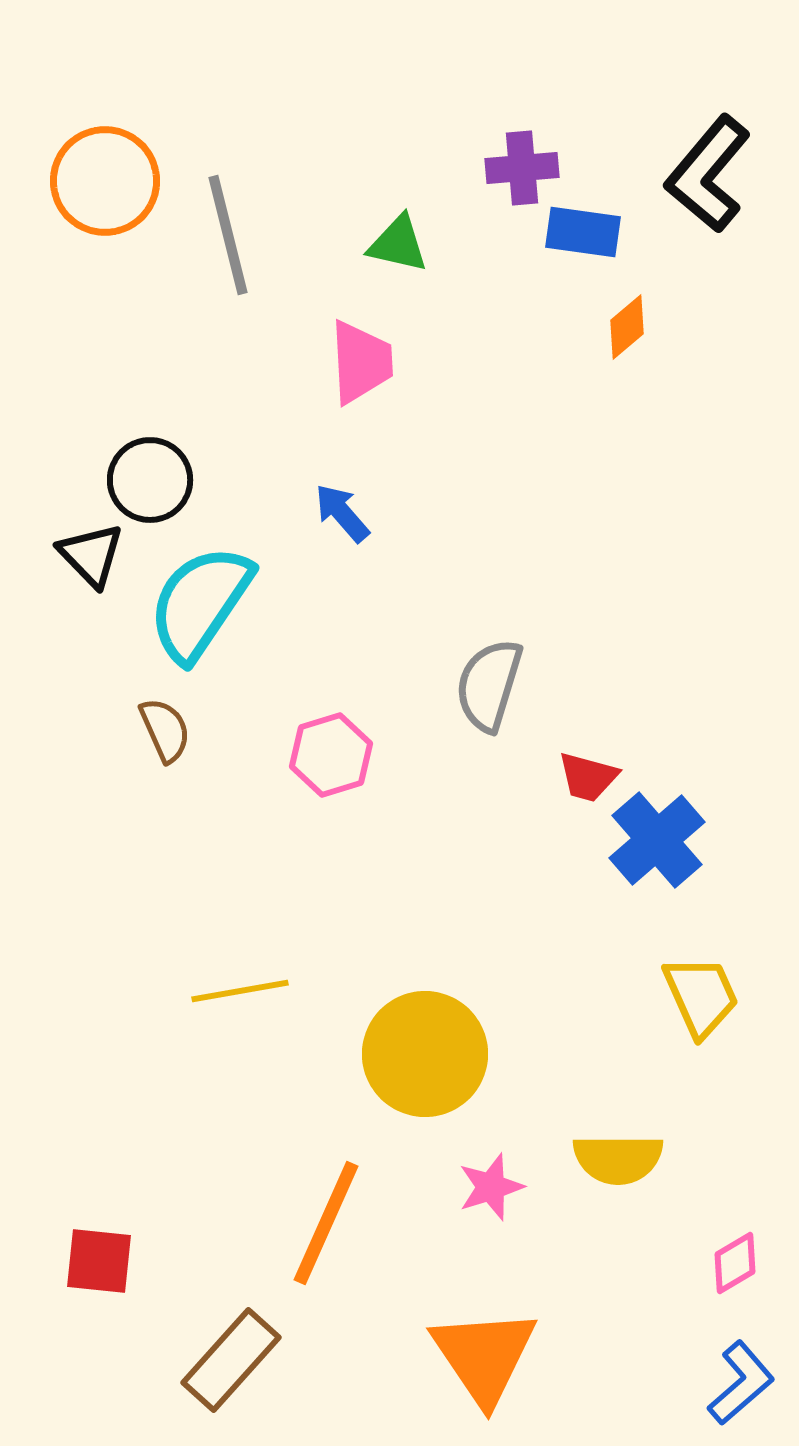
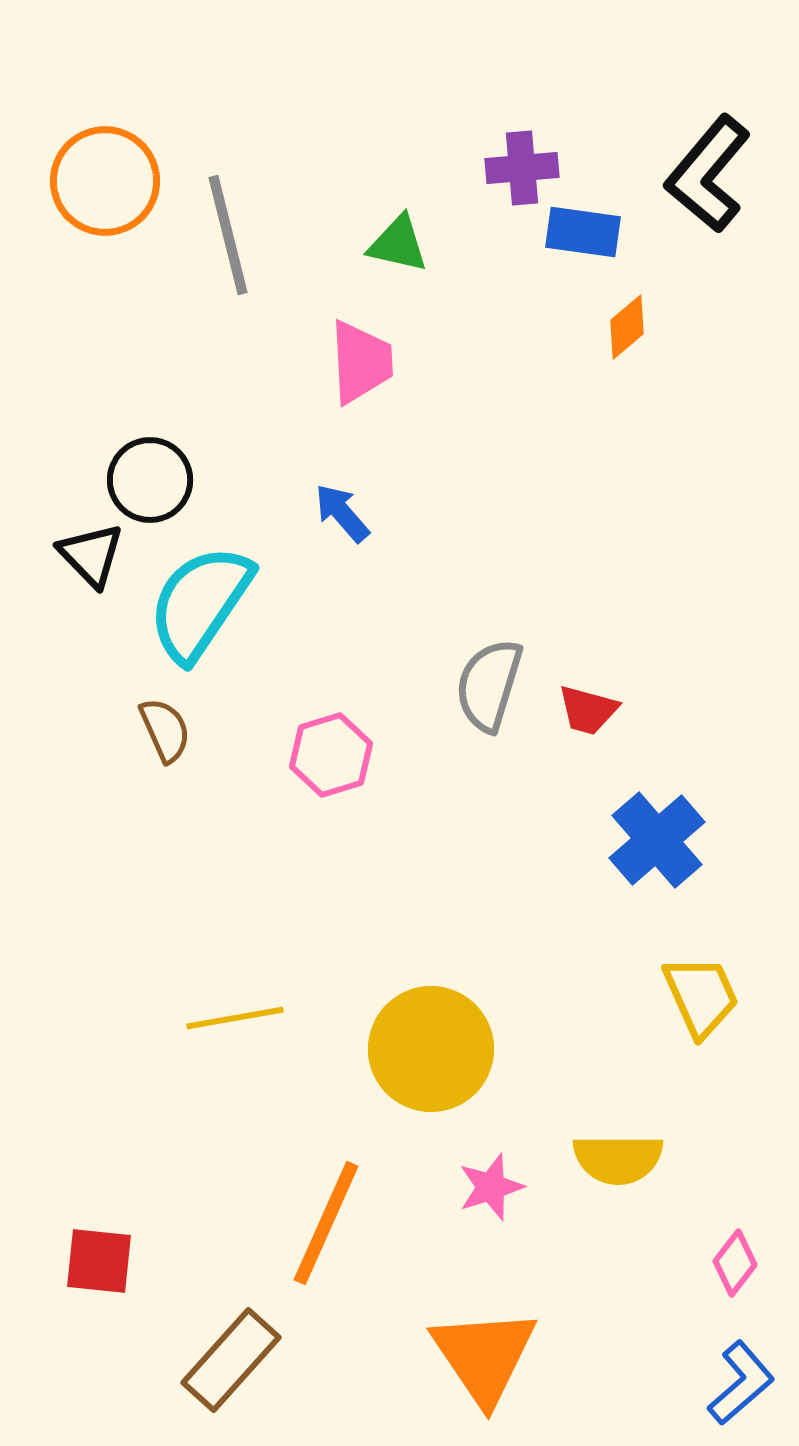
red trapezoid: moved 67 px up
yellow line: moved 5 px left, 27 px down
yellow circle: moved 6 px right, 5 px up
pink diamond: rotated 22 degrees counterclockwise
